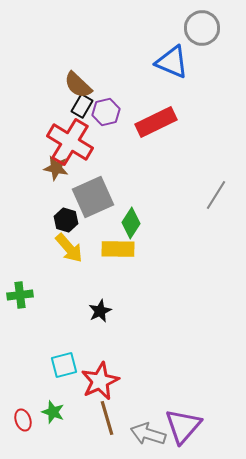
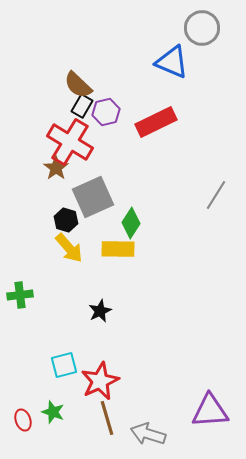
brown star: rotated 25 degrees clockwise
purple triangle: moved 27 px right, 15 px up; rotated 45 degrees clockwise
